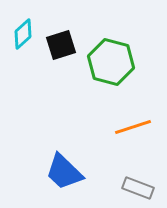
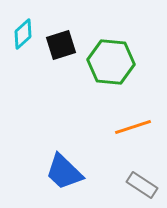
green hexagon: rotated 9 degrees counterclockwise
gray rectangle: moved 4 px right, 3 px up; rotated 12 degrees clockwise
